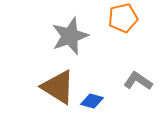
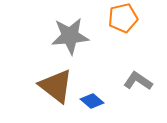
gray star: rotated 15 degrees clockwise
brown triangle: moved 2 px left, 1 px up; rotated 6 degrees clockwise
blue diamond: rotated 25 degrees clockwise
